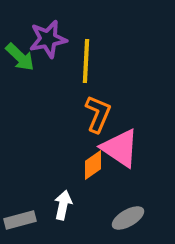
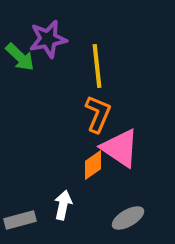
yellow line: moved 11 px right, 5 px down; rotated 9 degrees counterclockwise
